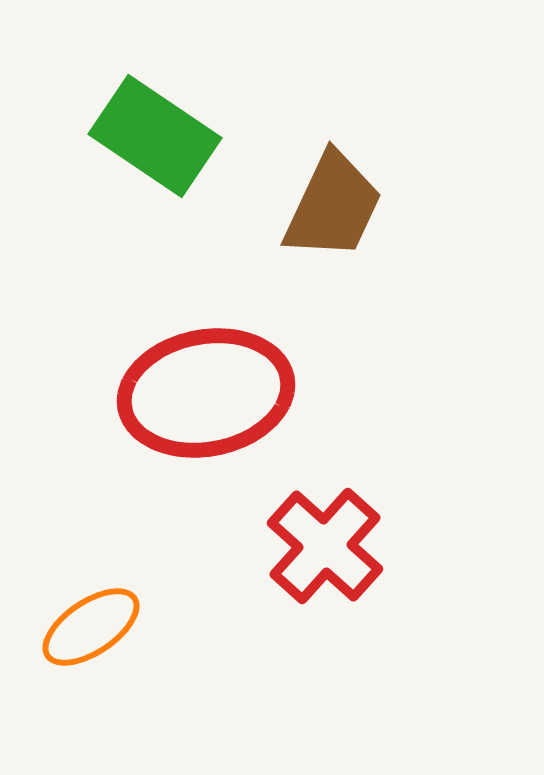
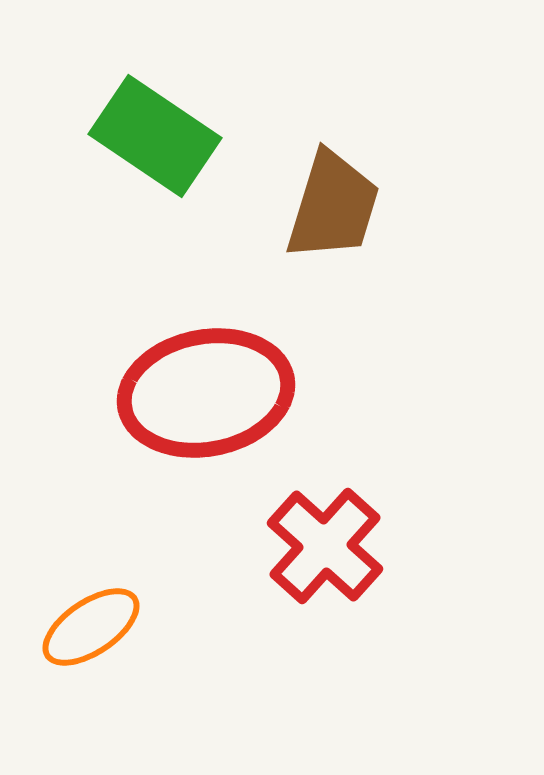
brown trapezoid: rotated 8 degrees counterclockwise
